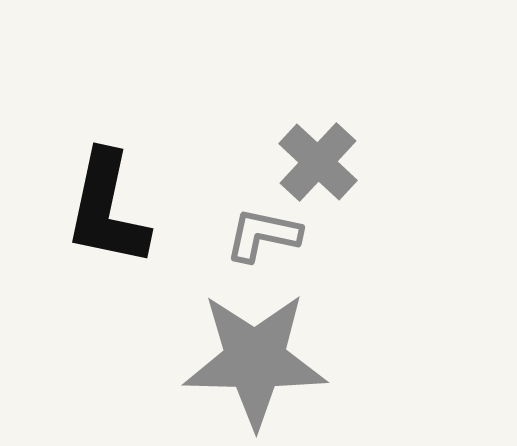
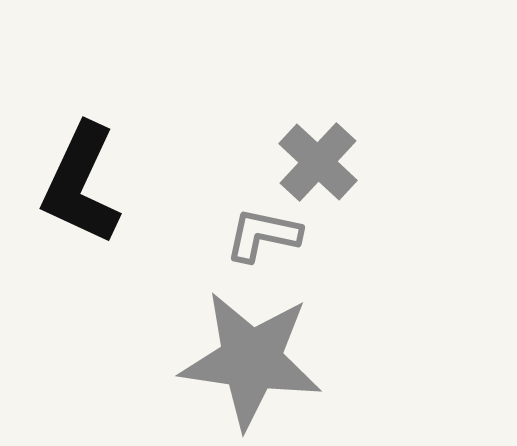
black L-shape: moved 26 px left, 25 px up; rotated 13 degrees clockwise
gray star: moved 4 px left; rotated 7 degrees clockwise
